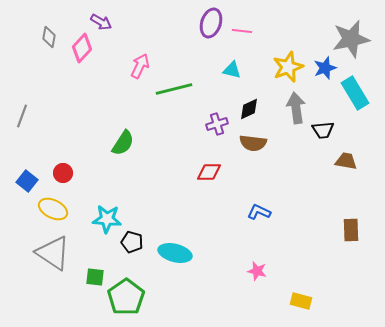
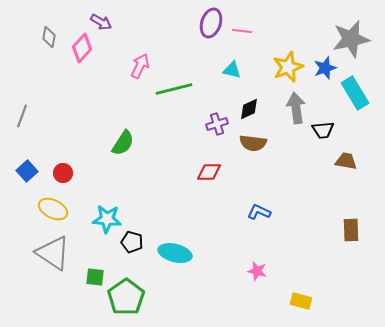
blue square: moved 10 px up; rotated 10 degrees clockwise
